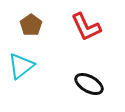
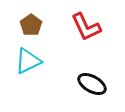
cyan triangle: moved 7 px right, 5 px up; rotated 12 degrees clockwise
black ellipse: moved 3 px right
